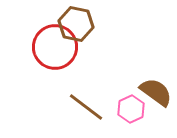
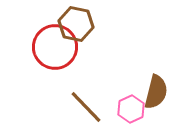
brown semicircle: rotated 68 degrees clockwise
brown line: rotated 9 degrees clockwise
